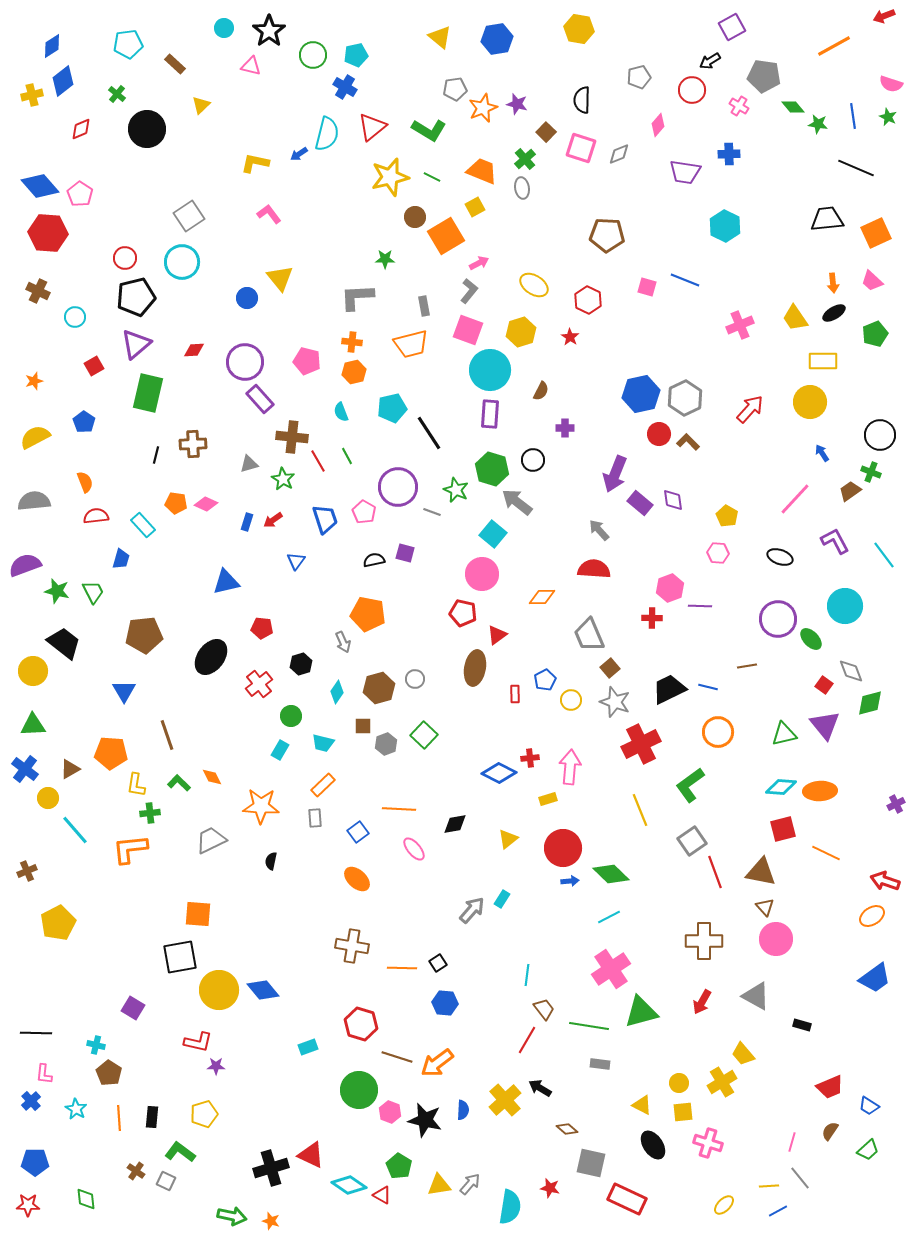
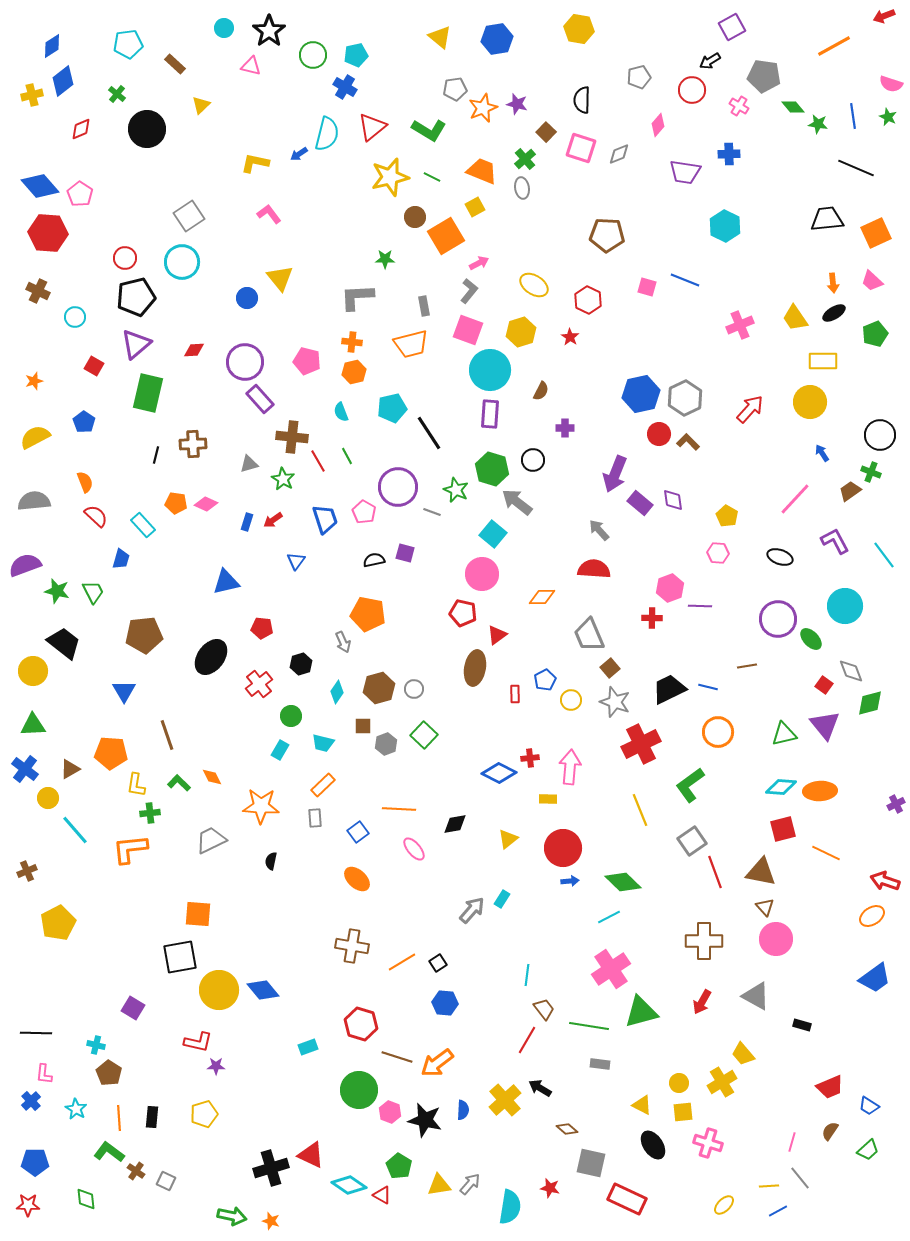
red square at (94, 366): rotated 30 degrees counterclockwise
red semicircle at (96, 516): rotated 50 degrees clockwise
gray circle at (415, 679): moved 1 px left, 10 px down
yellow rectangle at (548, 799): rotated 18 degrees clockwise
green diamond at (611, 874): moved 12 px right, 8 px down
orange line at (402, 968): moved 6 px up; rotated 32 degrees counterclockwise
green L-shape at (180, 1152): moved 71 px left
